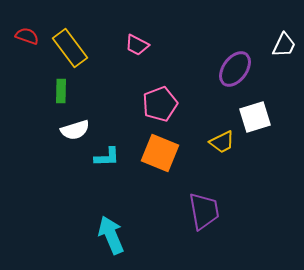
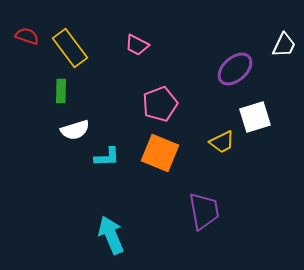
purple ellipse: rotated 12 degrees clockwise
